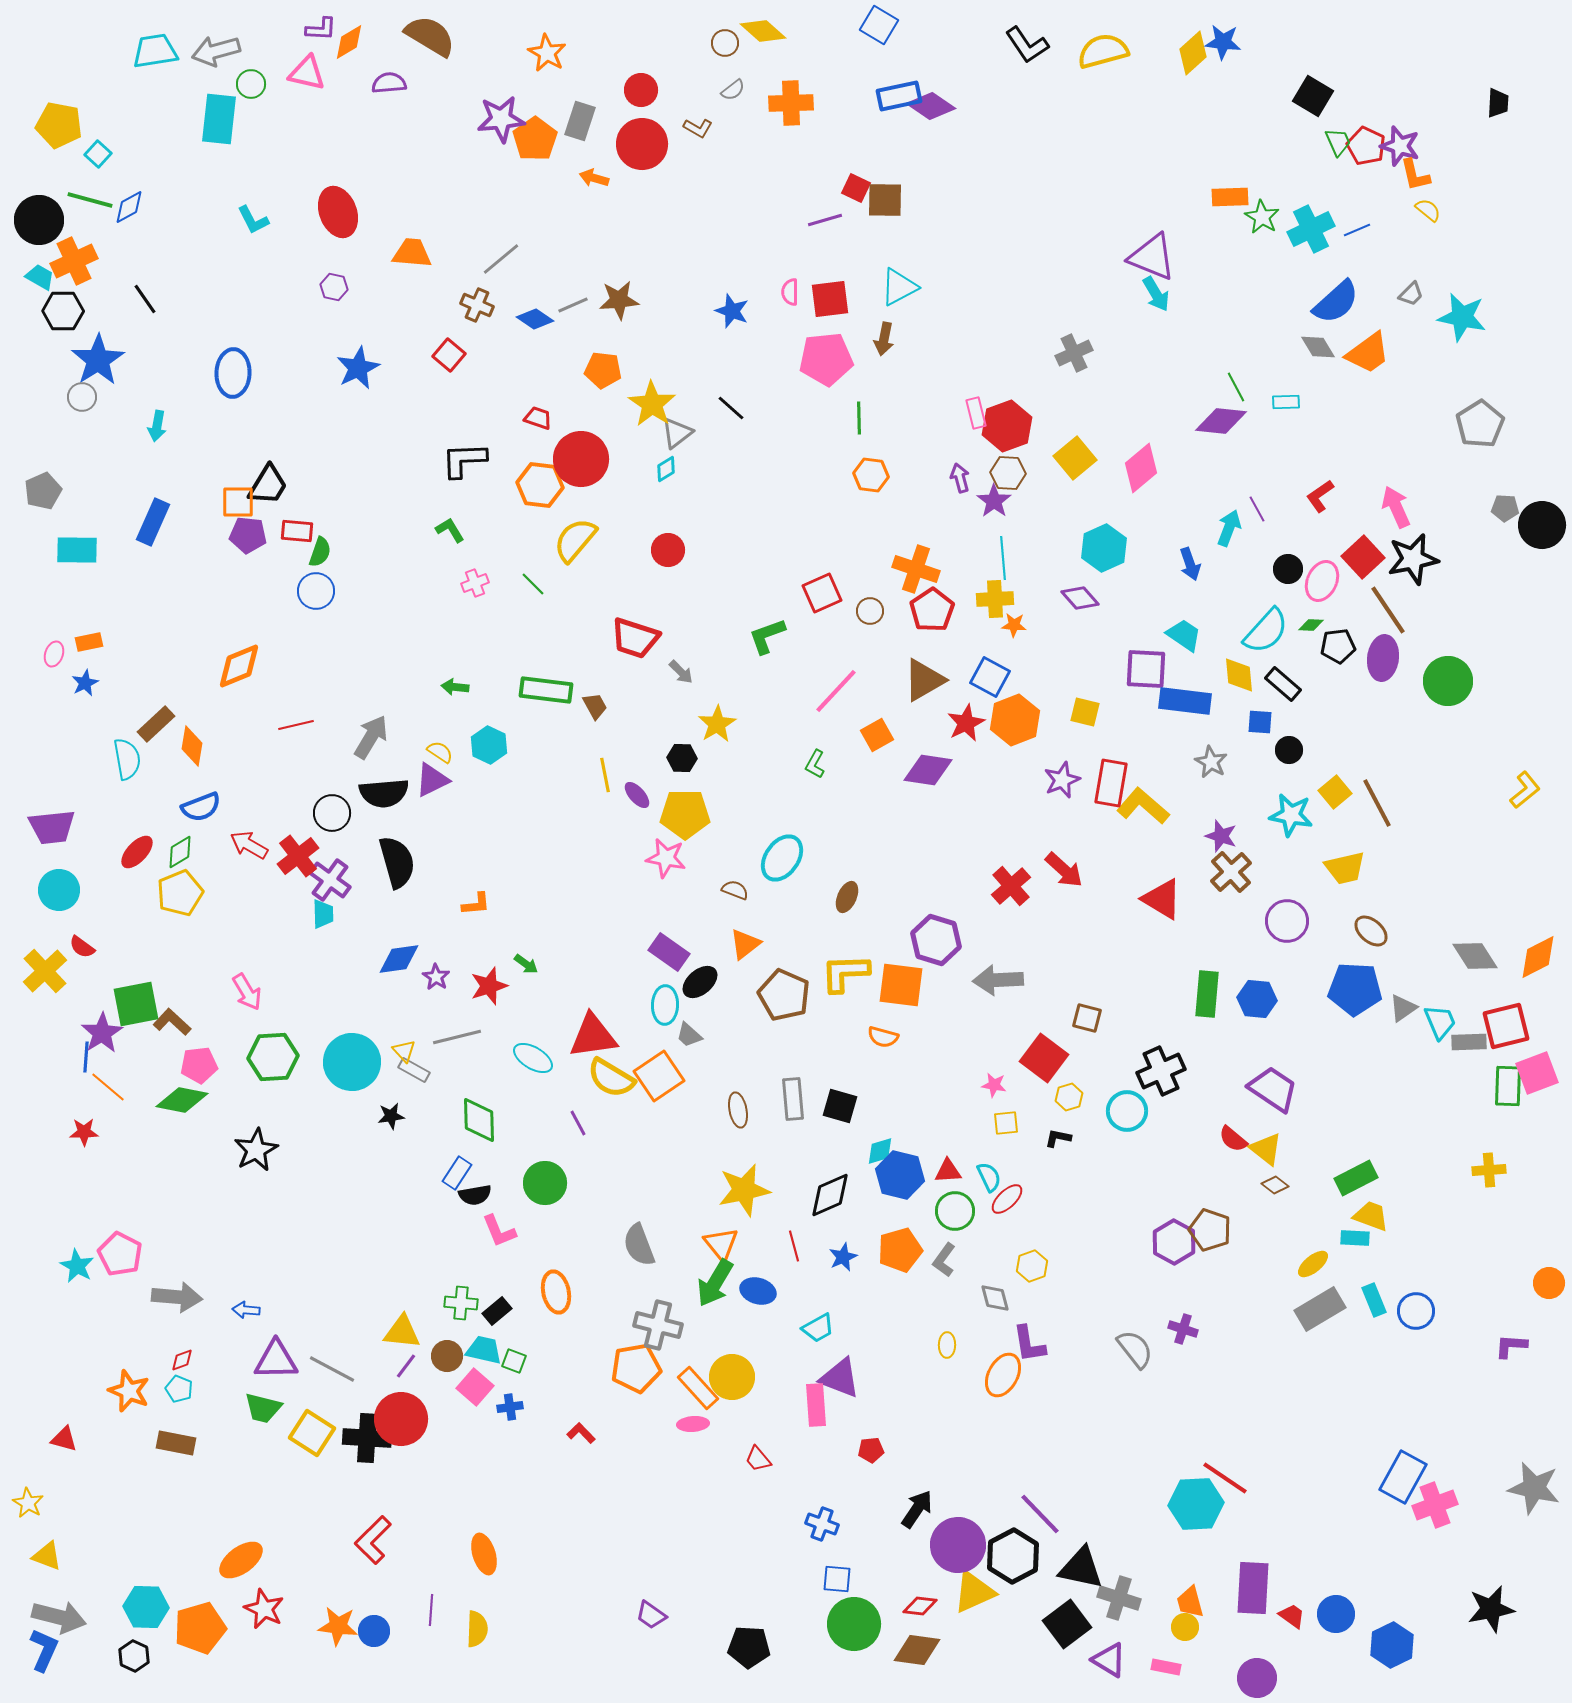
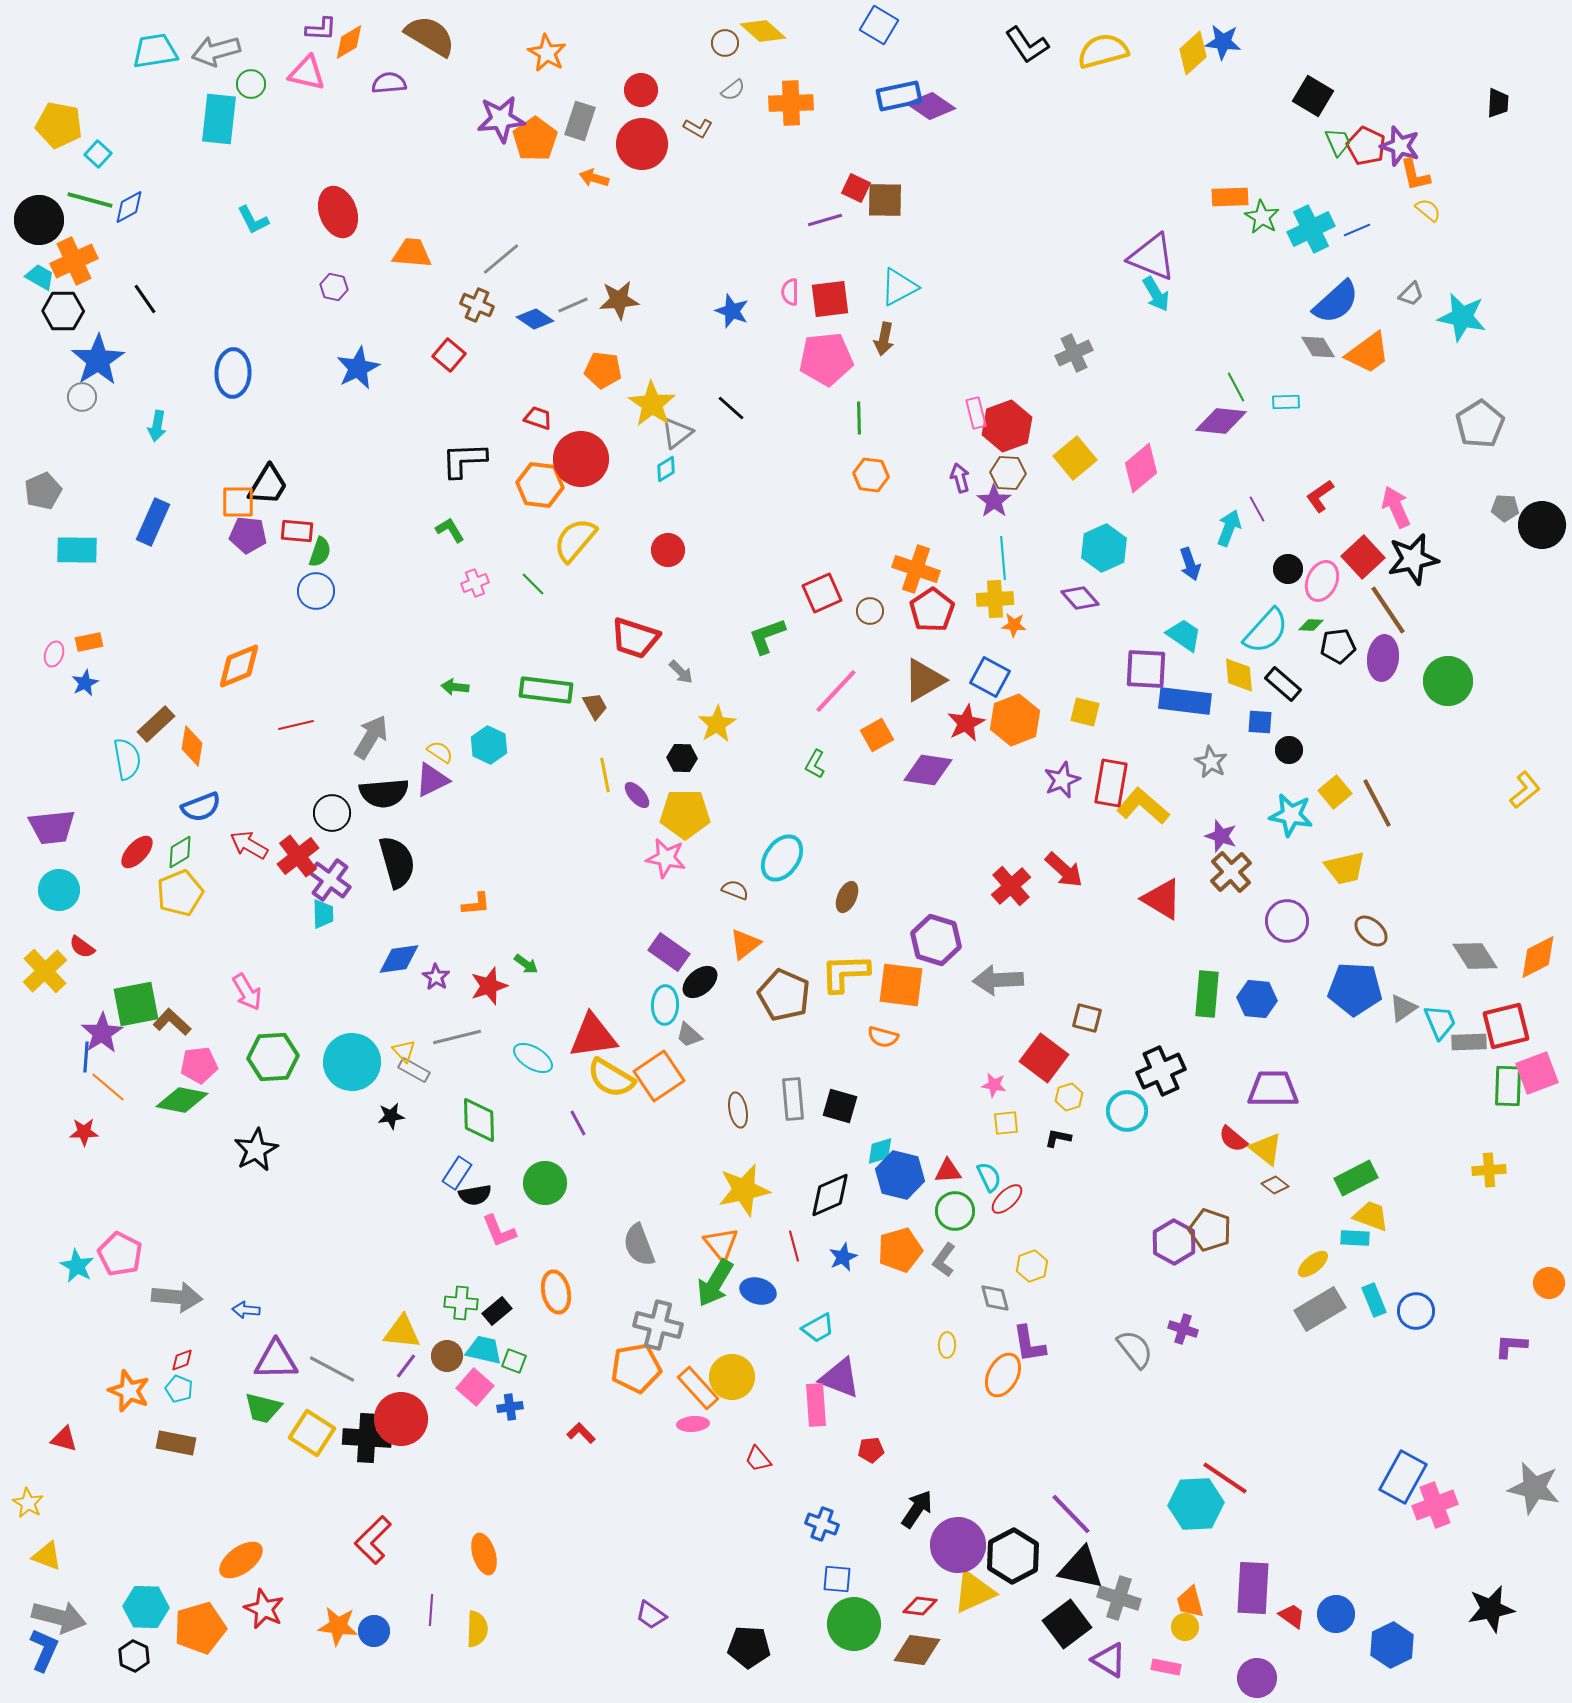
purple trapezoid at (1273, 1089): rotated 34 degrees counterclockwise
purple line at (1040, 1514): moved 31 px right
